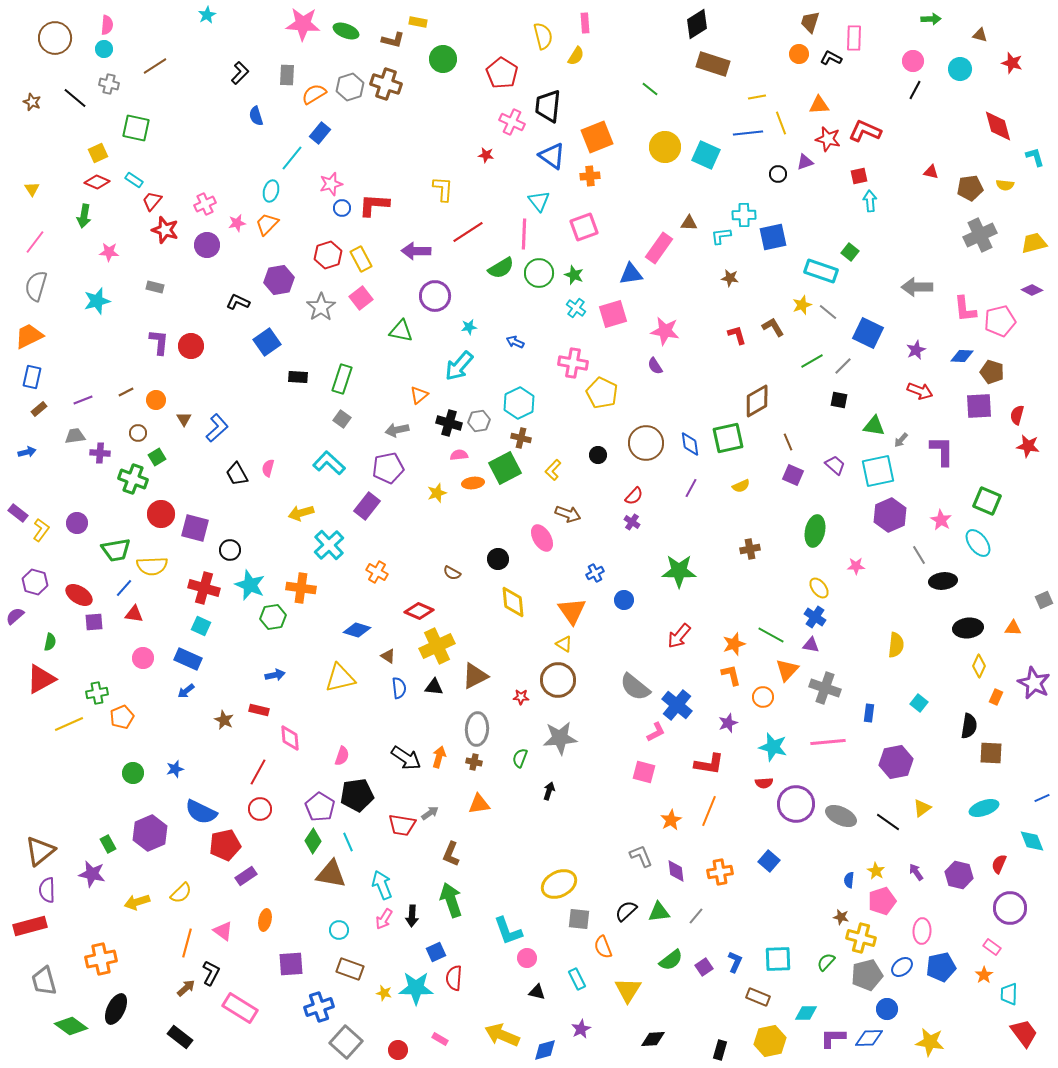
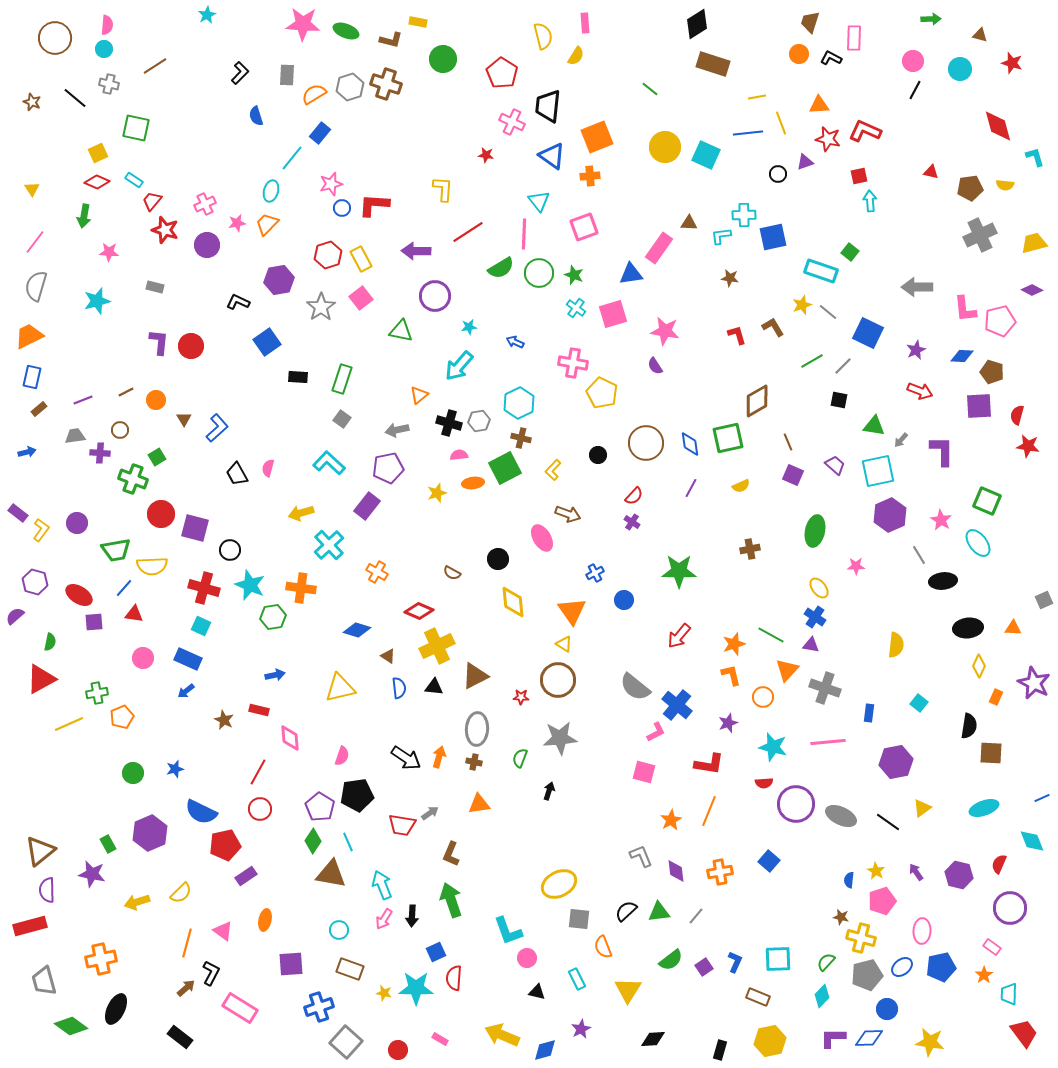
brown L-shape at (393, 40): moved 2 px left
brown circle at (138, 433): moved 18 px left, 3 px up
yellow triangle at (340, 678): moved 10 px down
cyan diamond at (806, 1013): moved 16 px right, 17 px up; rotated 45 degrees counterclockwise
